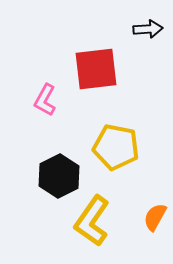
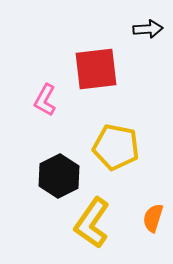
orange semicircle: moved 2 px left, 1 px down; rotated 12 degrees counterclockwise
yellow L-shape: moved 2 px down
